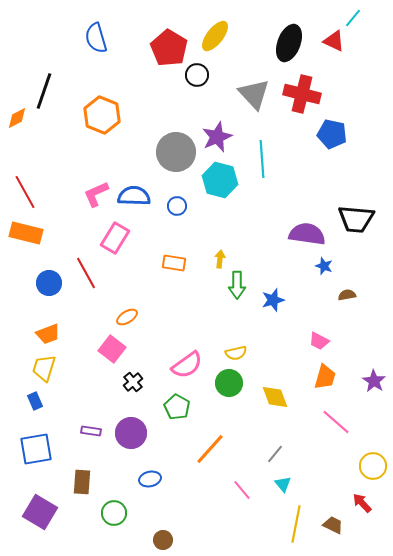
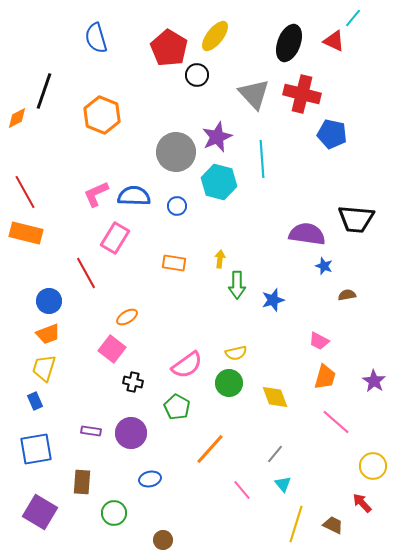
cyan hexagon at (220, 180): moved 1 px left, 2 px down
blue circle at (49, 283): moved 18 px down
black cross at (133, 382): rotated 36 degrees counterclockwise
yellow line at (296, 524): rotated 6 degrees clockwise
